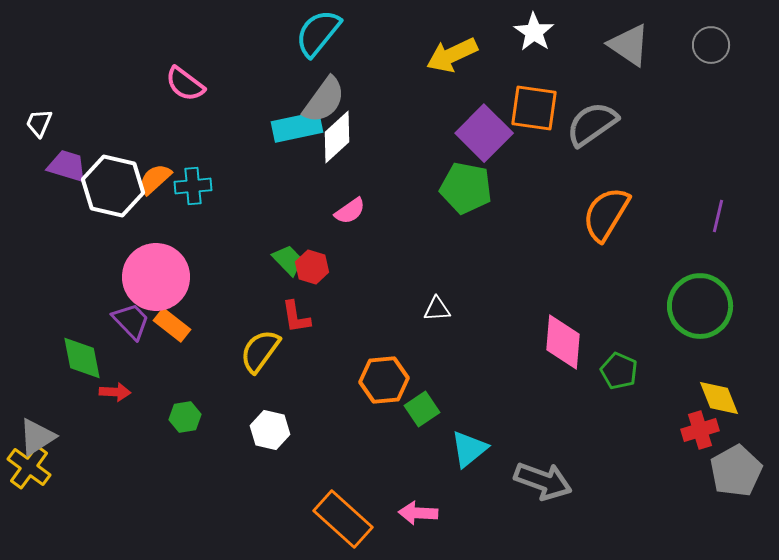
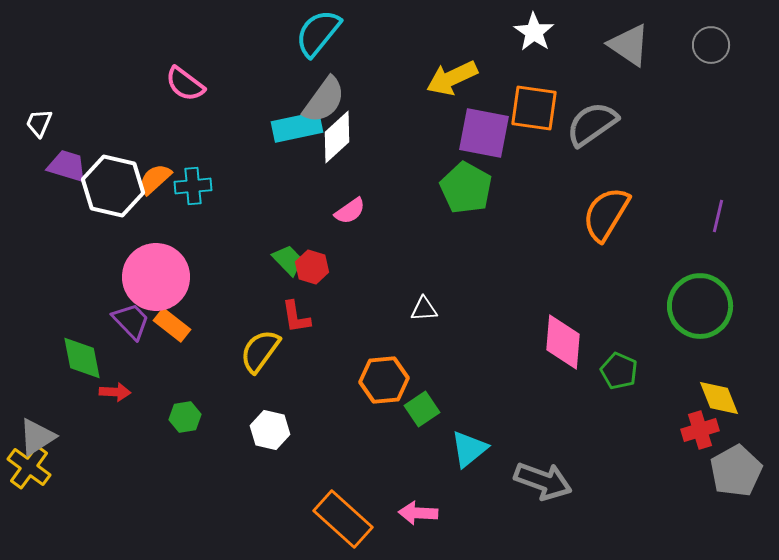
yellow arrow at (452, 55): moved 23 px down
purple square at (484, 133): rotated 34 degrees counterclockwise
green pentagon at (466, 188): rotated 18 degrees clockwise
white triangle at (437, 309): moved 13 px left
